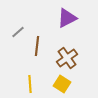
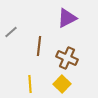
gray line: moved 7 px left
brown line: moved 2 px right
brown cross: rotated 30 degrees counterclockwise
yellow square: rotated 12 degrees clockwise
